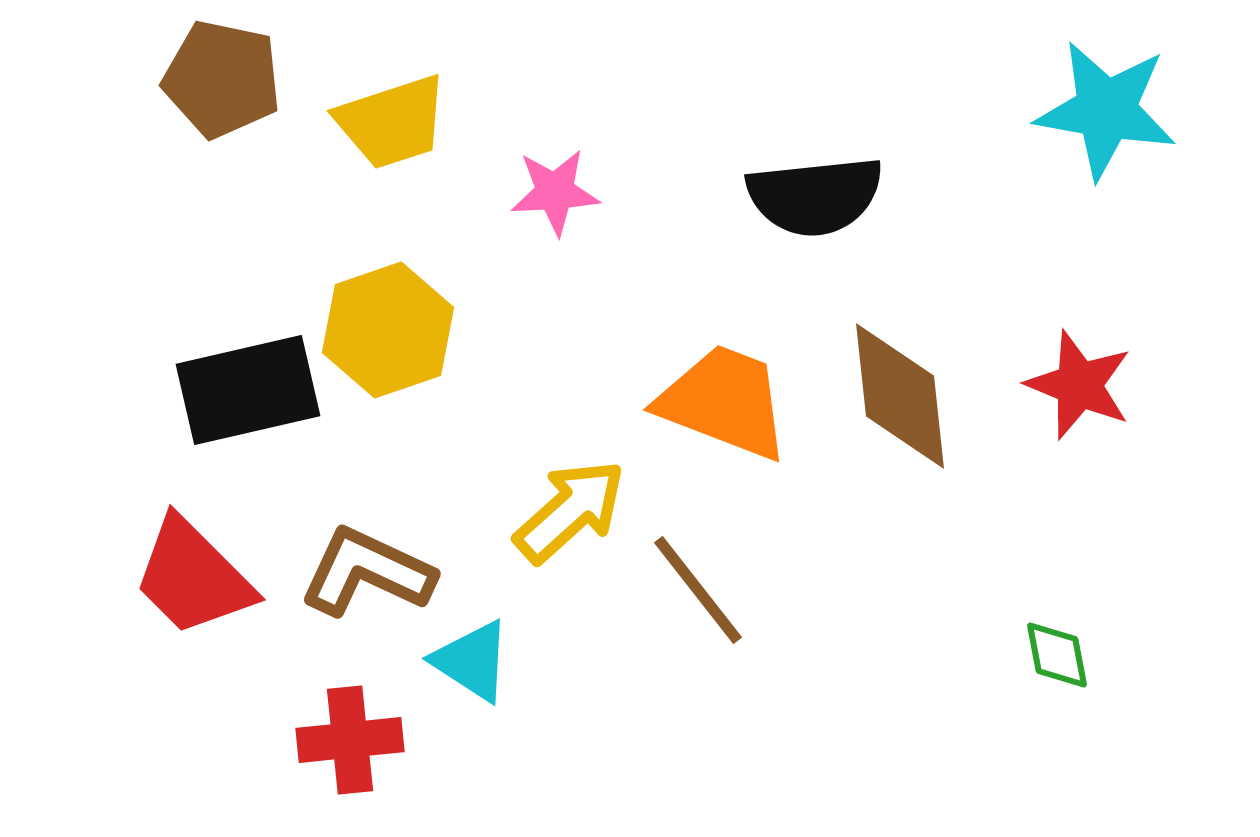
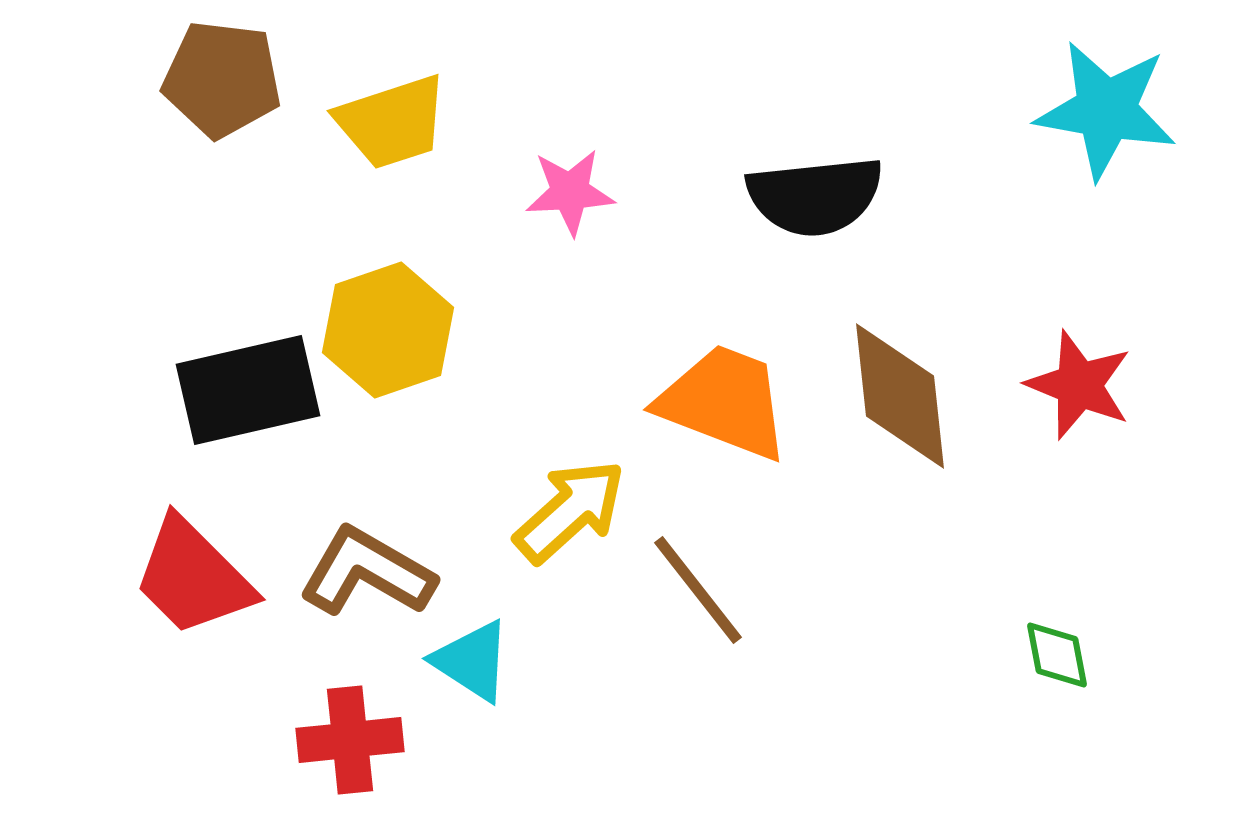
brown pentagon: rotated 5 degrees counterclockwise
pink star: moved 15 px right
brown L-shape: rotated 5 degrees clockwise
